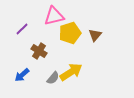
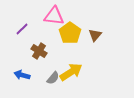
pink triangle: rotated 20 degrees clockwise
yellow pentagon: rotated 20 degrees counterclockwise
blue arrow: rotated 56 degrees clockwise
